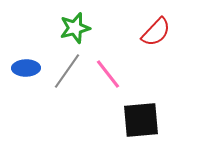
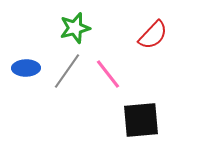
red semicircle: moved 3 px left, 3 px down
